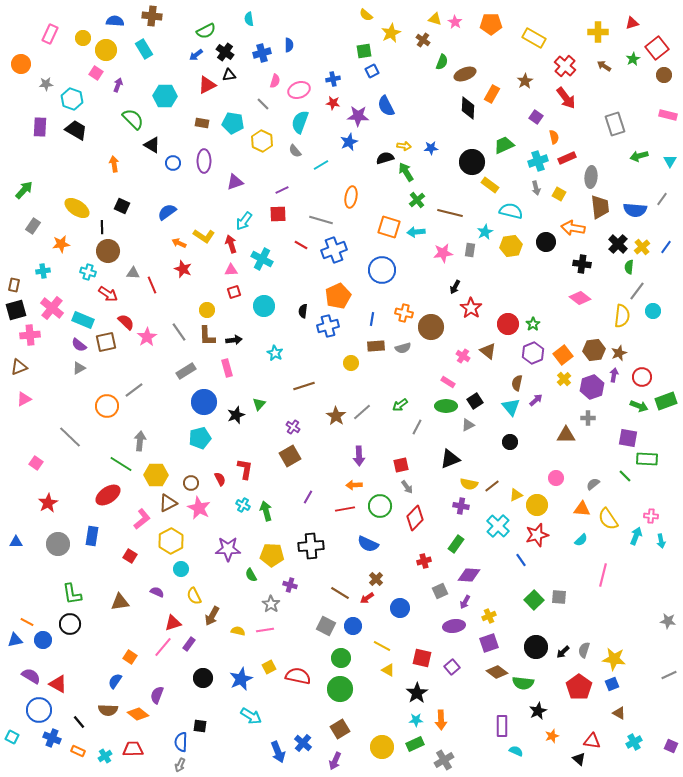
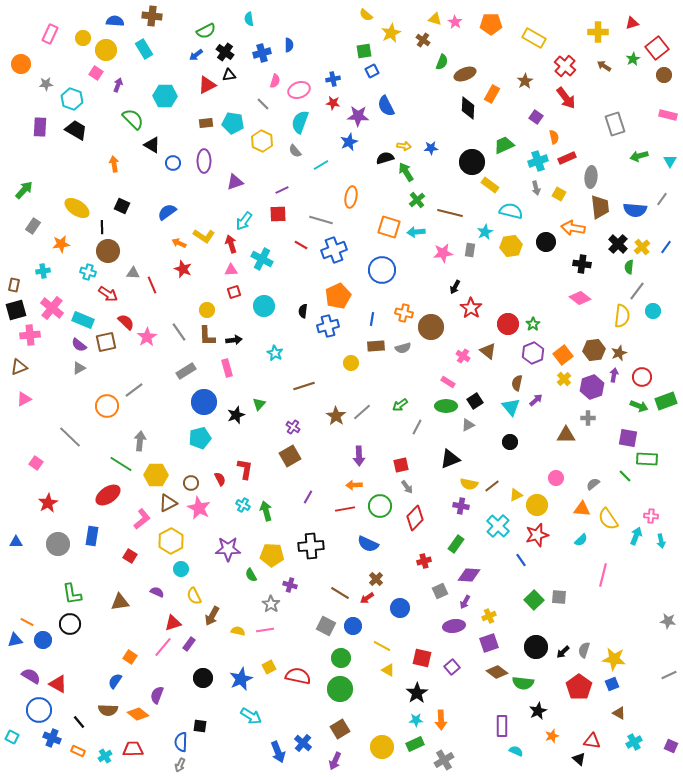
brown rectangle at (202, 123): moved 4 px right; rotated 16 degrees counterclockwise
